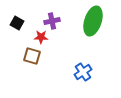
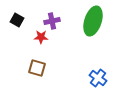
black square: moved 3 px up
brown square: moved 5 px right, 12 px down
blue cross: moved 15 px right, 6 px down; rotated 18 degrees counterclockwise
